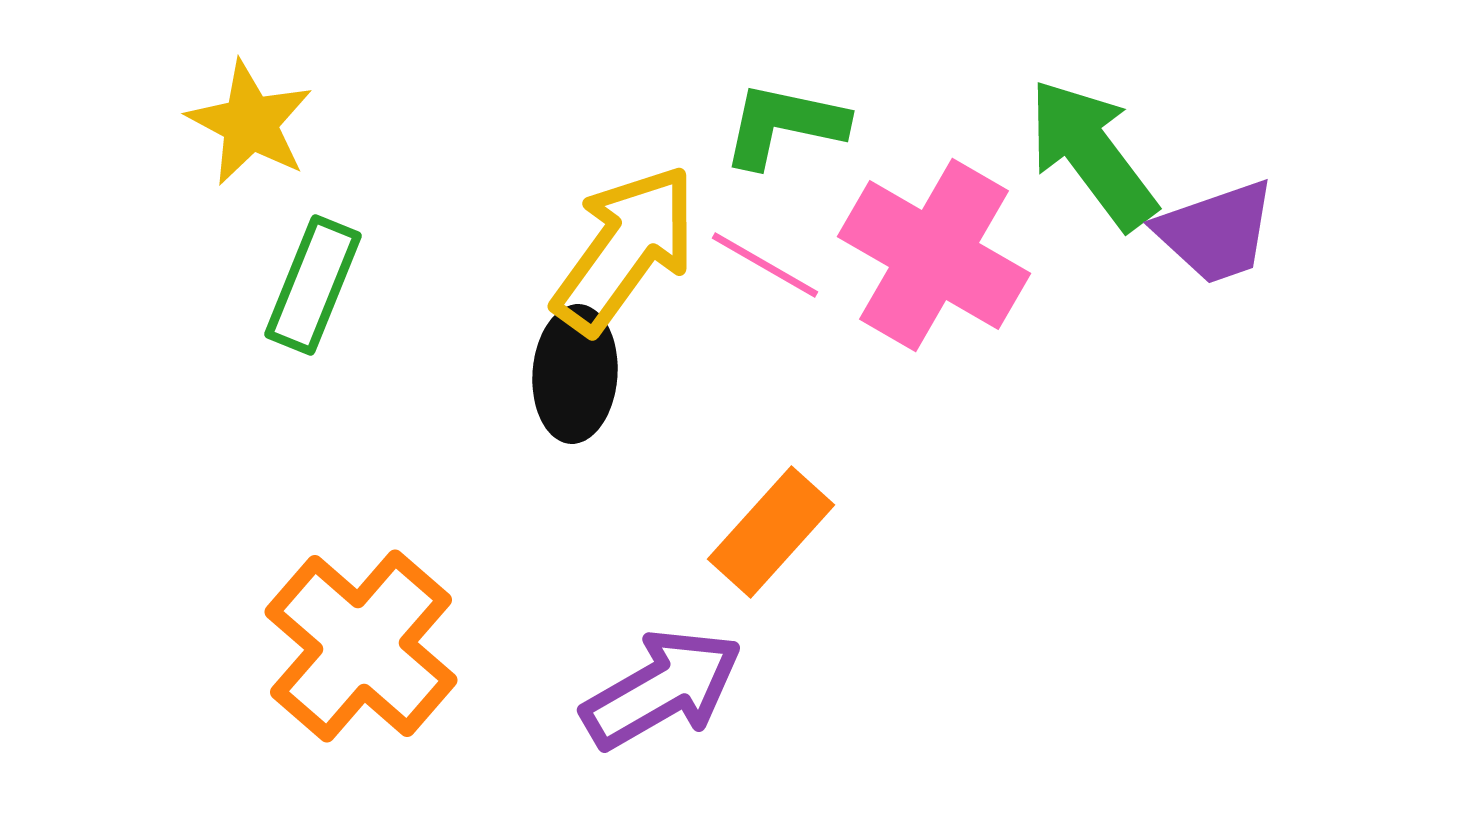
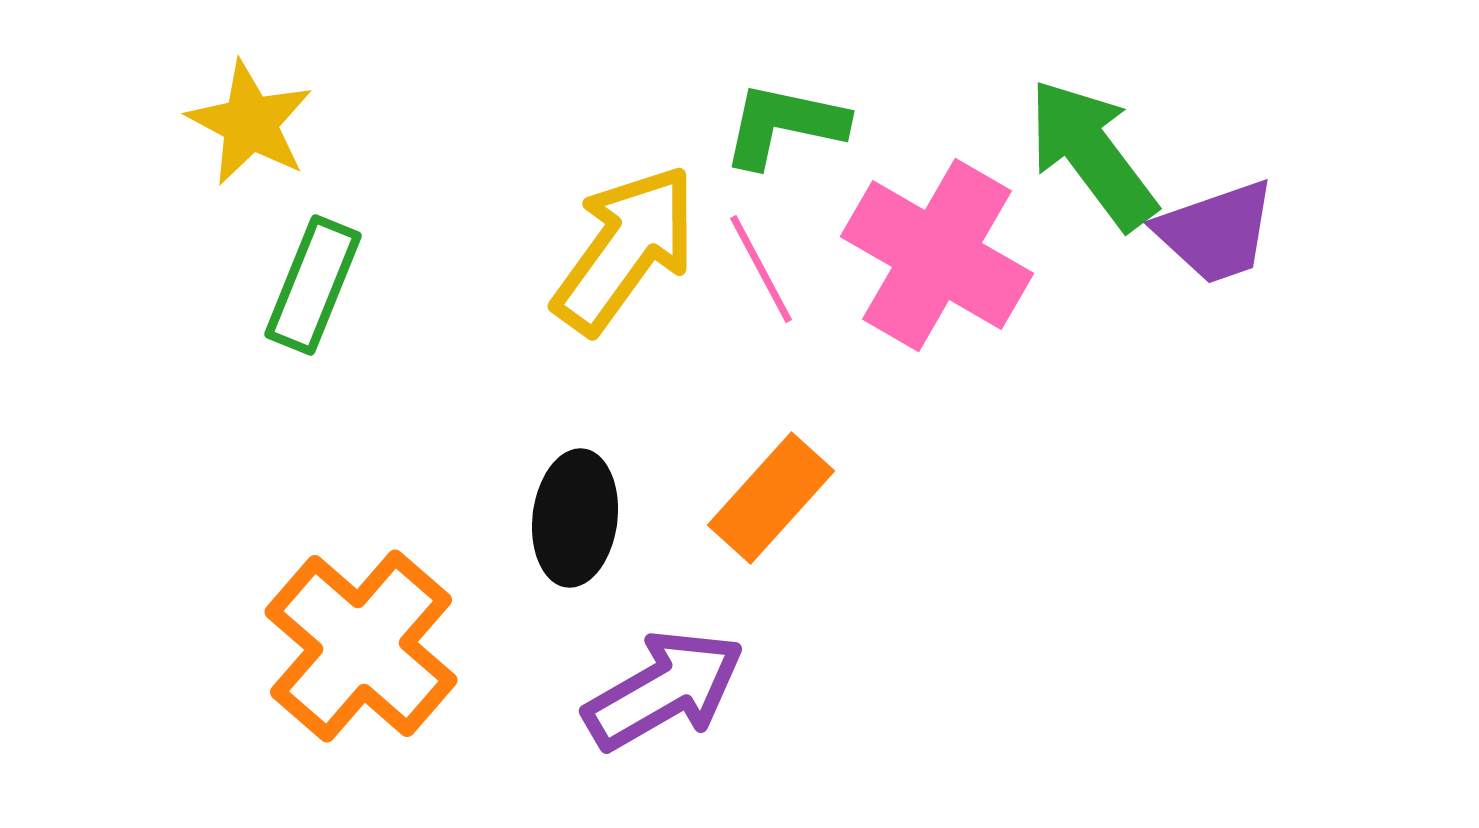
pink cross: moved 3 px right
pink line: moved 4 px left, 4 px down; rotated 32 degrees clockwise
black ellipse: moved 144 px down; rotated 3 degrees clockwise
orange rectangle: moved 34 px up
purple arrow: moved 2 px right, 1 px down
